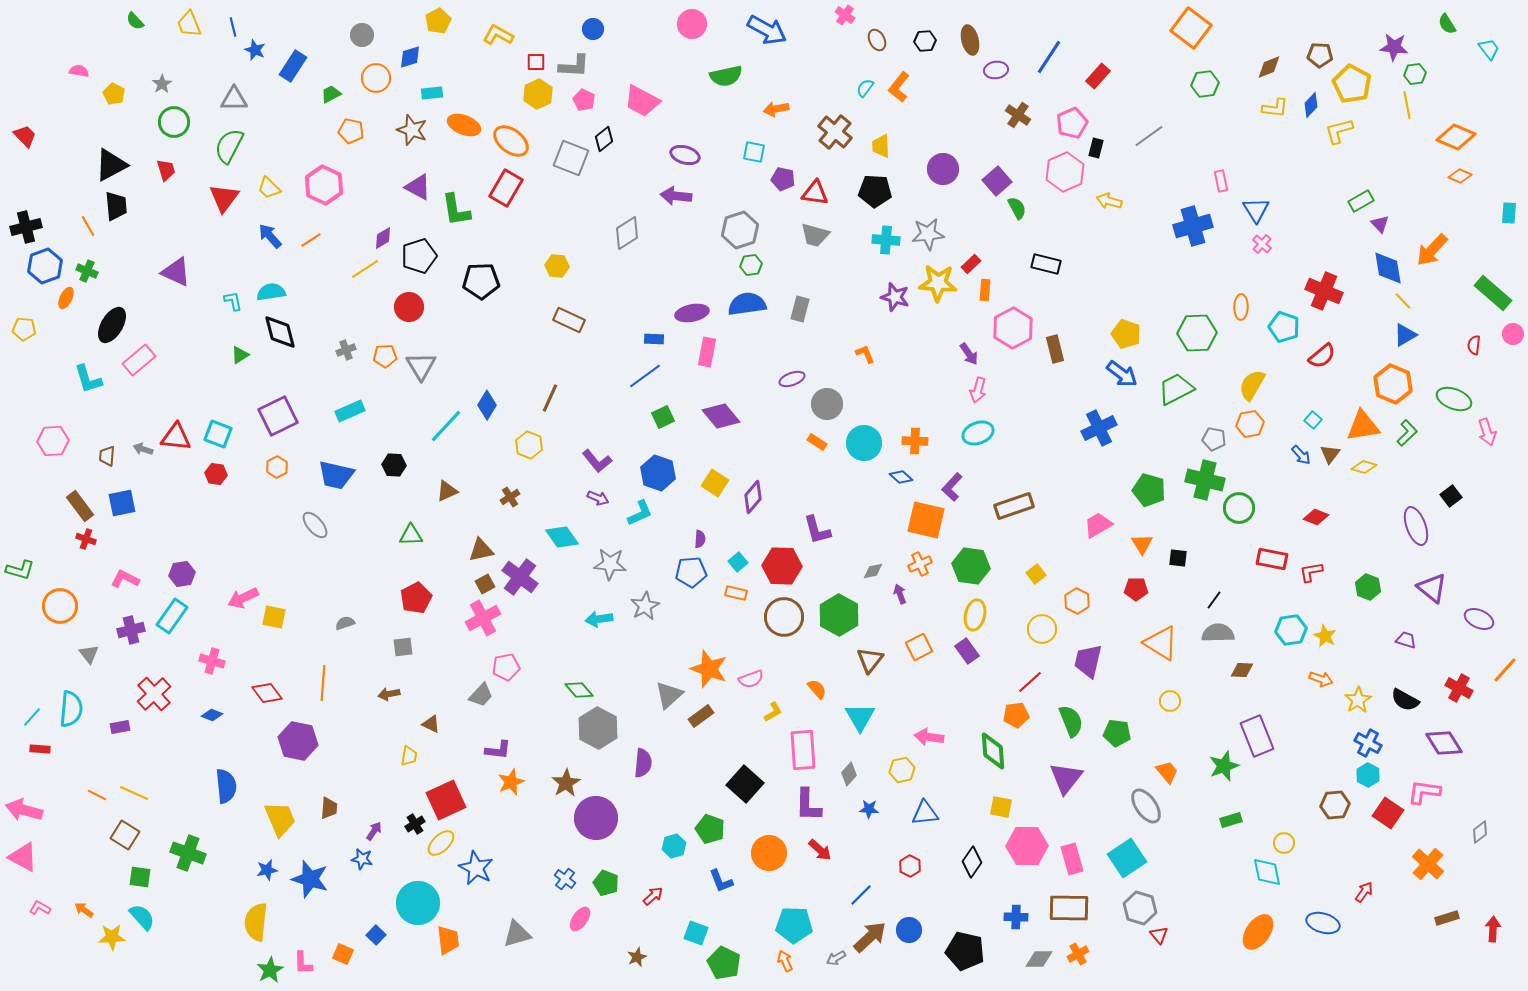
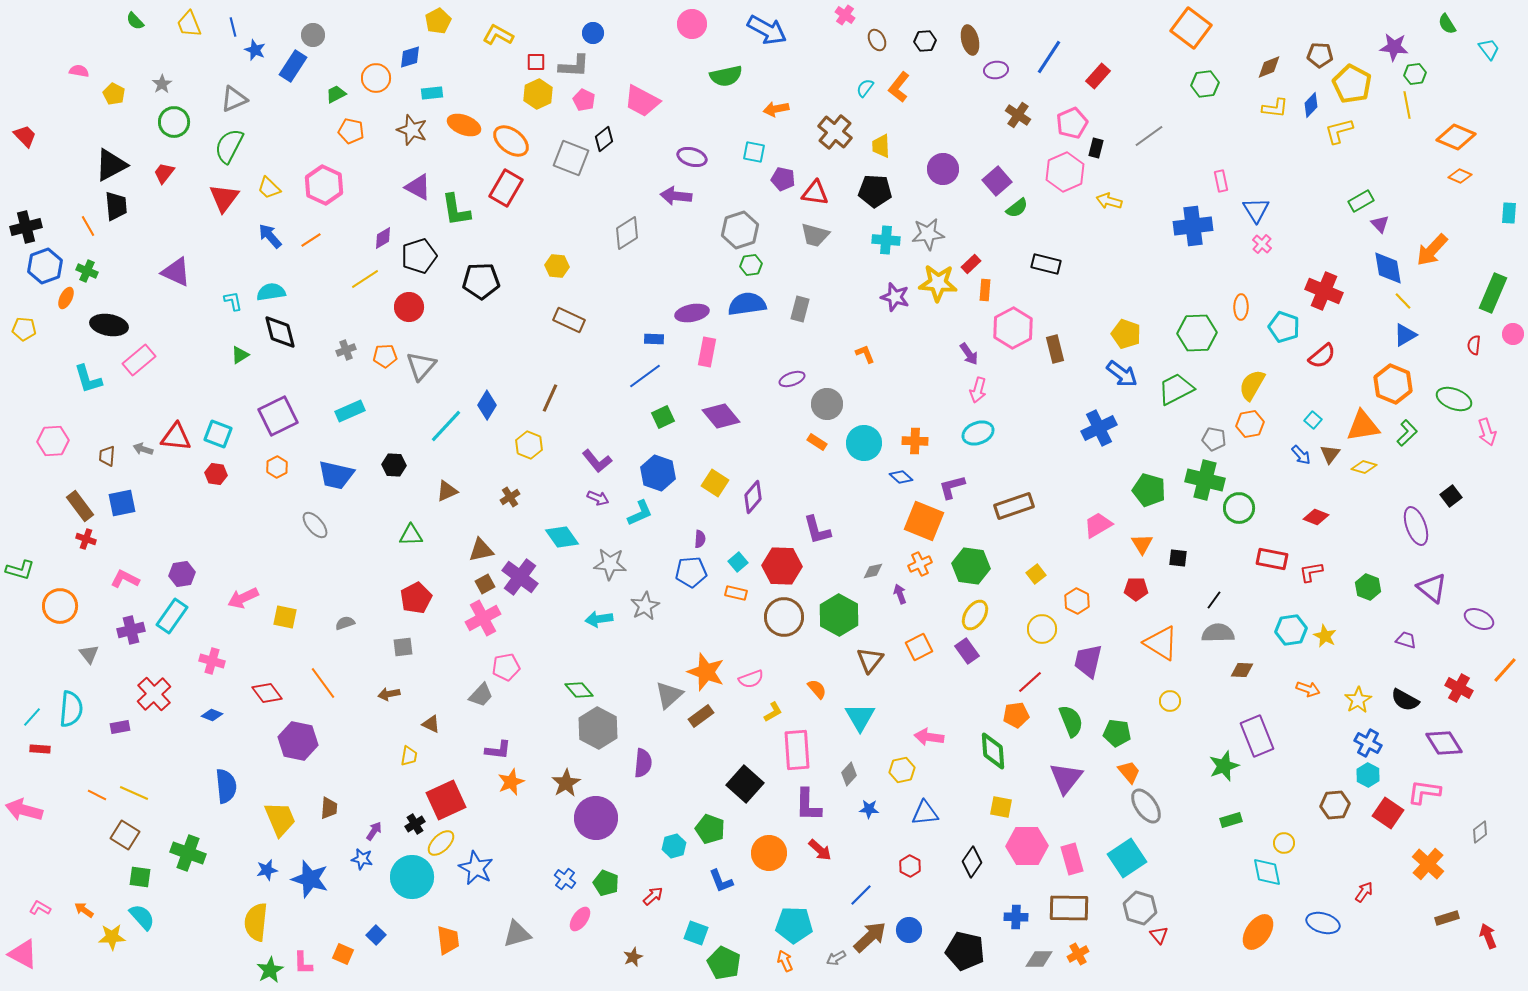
blue circle at (593, 29): moved 4 px down
gray circle at (362, 35): moved 49 px left
green trapezoid at (331, 94): moved 5 px right
gray triangle at (234, 99): rotated 24 degrees counterclockwise
purple ellipse at (685, 155): moved 7 px right, 2 px down
red trapezoid at (166, 170): moved 2 px left, 3 px down; rotated 125 degrees counterclockwise
green semicircle at (1017, 208): rotated 80 degrees clockwise
blue cross at (1193, 226): rotated 9 degrees clockwise
yellow line at (365, 269): moved 10 px down
green rectangle at (1493, 293): rotated 72 degrees clockwise
black ellipse at (112, 325): moved 3 px left; rotated 69 degrees clockwise
gray triangle at (421, 366): rotated 12 degrees clockwise
purple L-shape at (952, 487): rotated 32 degrees clockwise
orange square at (926, 520): moved 2 px left, 1 px down; rotated 9 degrees clockwise
yellow ellipse at (975, 615): rotated 20 degrees clockwise
yellow square at (274, 617): moved 11 px right
orange star at (709, 669): moved 3 px left, 3 px down
orange arrow at (1321, 679): moved 13 px left, 10 px down
orange line at (323, 683): rotated 40 degrees counterclockwise
pink rectangle at (803, 750): moved 6 px left
orange trapezoid at (1167, 772): moved 38 px left
pink triangle at (23, 857): moved 97 px down
cyan circle at (418, 903): moved 6 px left, 26 px up
red arrow at (1493, 929): moved 5 px left, 7 px down; rotated 25 degrees counterclockwise
brown star at (637, 957): moved 4 px left
